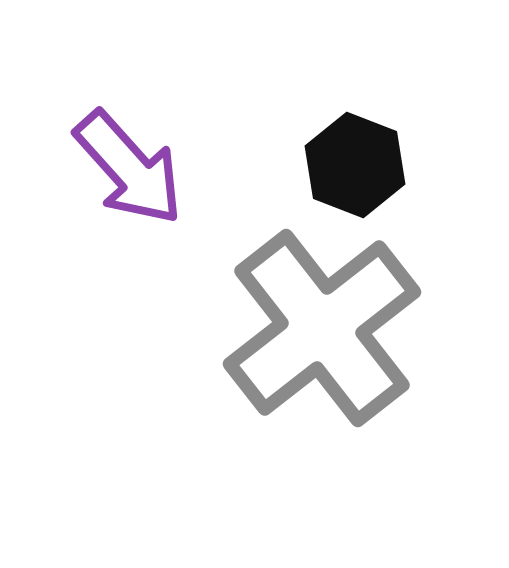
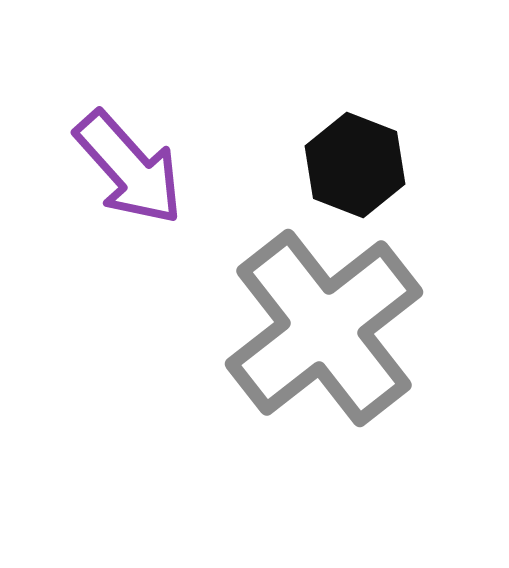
gray cross: moved 2 px right
